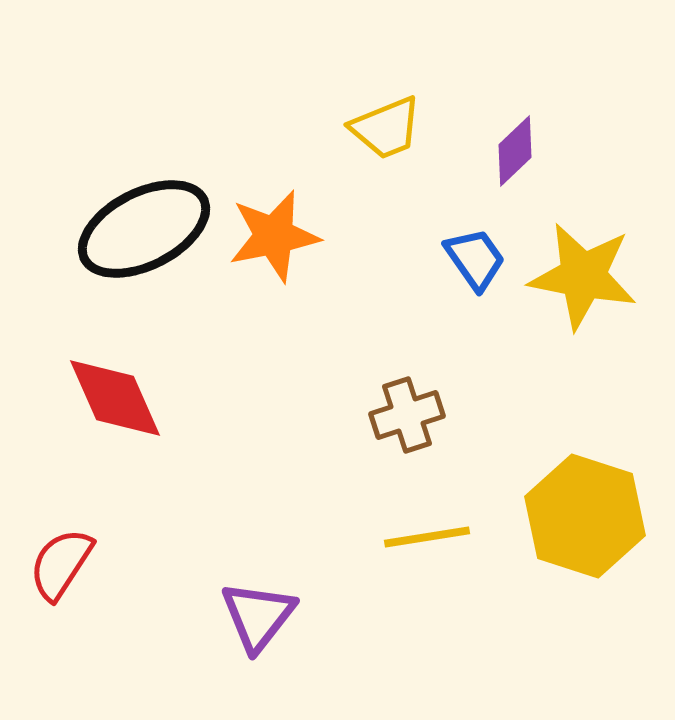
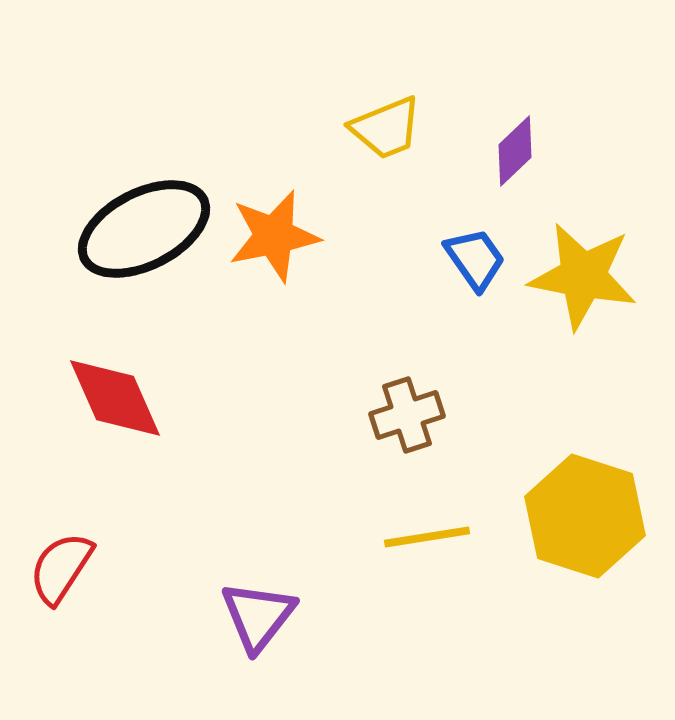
red semicircle: moved 4 px down
